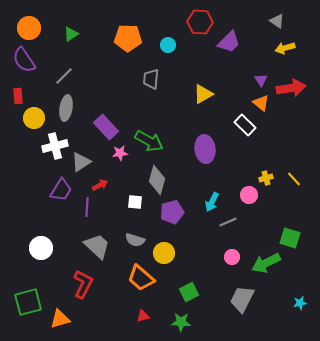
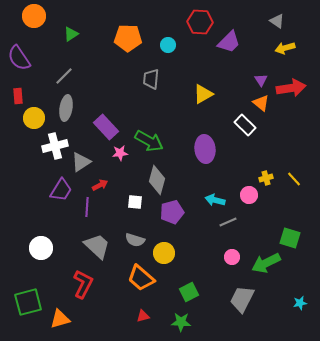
orange circle at (29, 28): moved 5 px right, 12 px up
purple semicircle at (24, 60): moved 5 px left, 2 px up
cyan arrow at (212, 202): moved 3 px right, 2 px up; rotated 78 degrees clockwise
